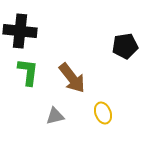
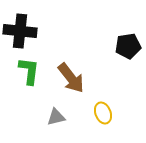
black pentagon: moved 3 px right
green L-shape: moved 1 px right, 1 px up
brown arrow: moved 1 px left
gray triangle: moved 1 px right, 1 px down
